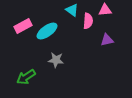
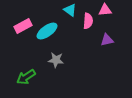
cyan triangle: moved 2 px left
